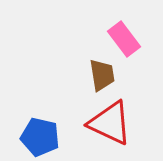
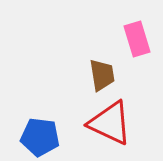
pink rectangle: moved 13 px right; rotated 20 degrees clockwise
blue pentagon: rotated 6 degrees counterclockwise
